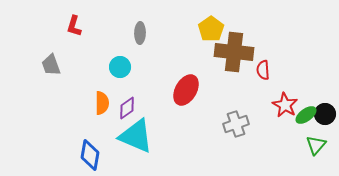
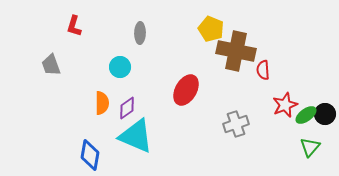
yellow pentagon: rotated 15 degrees counterclockwise
brown cross: moved 2 px right, 1 px up; rotated 6 degrees clockwise
red star: rotated 20 degrees clockwise
green triangle: moved 6 px left, 2 px down
